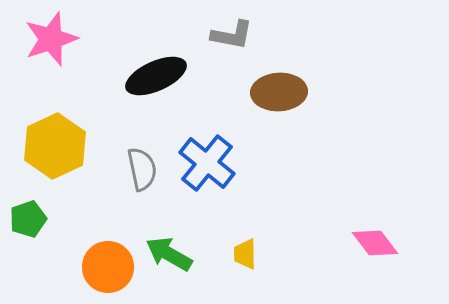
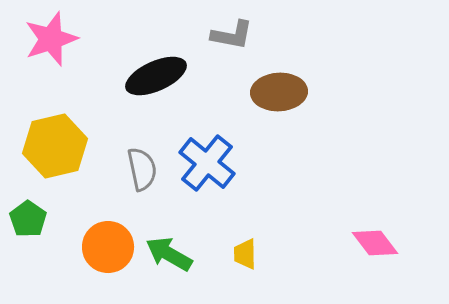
yellow hexagon: rotated 12 degrees clockwise
green pentagon: rotated 18 degrees counterclockwise
orange circle: moved 20 px up
